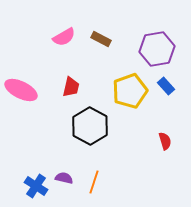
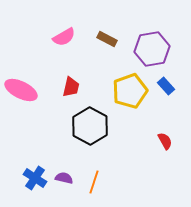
brown rectangle: moved 6 px right
purple hexagon: moved 5 px left
red semicircle: rotated 12 degrees counterclockwise
blue cross: moved 1 px left, 8 px up
